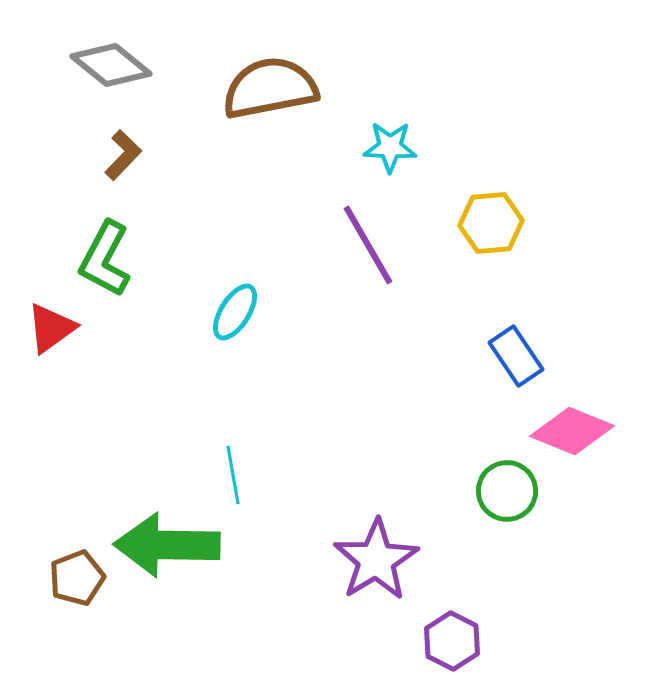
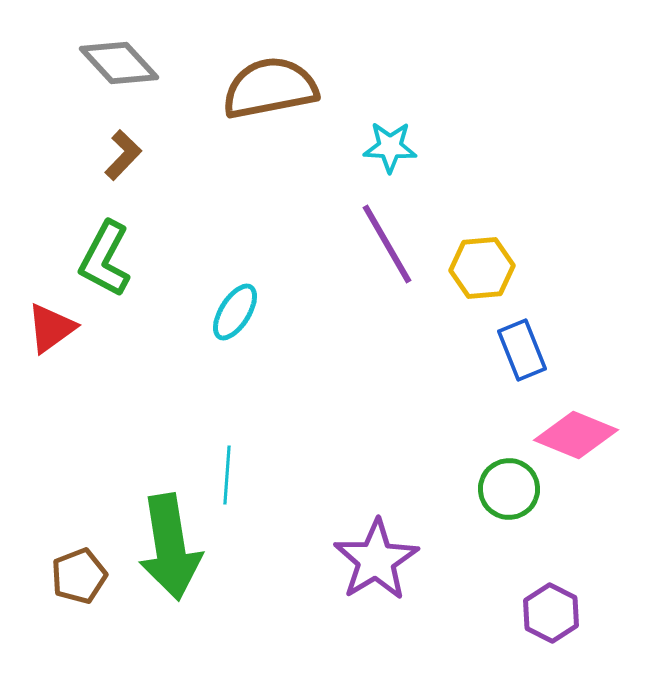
gray diamond: moved 8 px right, 2 px up; rotated 8 degrees clockwise
yellow hexagon: moved 9 px left, 45 px down
purple line: moved 19 px right, 1 px up
blue rectangle: moved 6 px right, 6 px up; rotated 12 degrees clockwise
pink diamond: moved 4 px right, 4 px down
cyan line: moved 6 px left; rotated 14 degrees clockwise
green circle: moved 2 px right, 2 px up
green arrow: moved 3 px right, 2 px down; rotated 100 degrees counterclockwise
brown pentagon: moved 2 px right, 2 px up
purple hexagon: moved 99 px right, 28 px up
